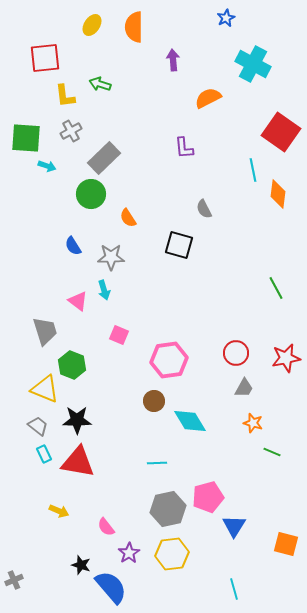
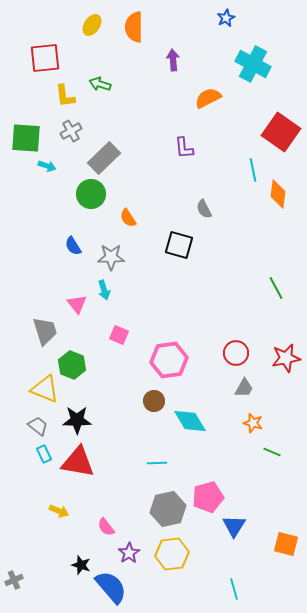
pink triangle at (78, 301): moved 1 px left, 3 px down; rotated 15 degrees clockwise
